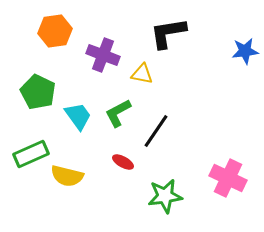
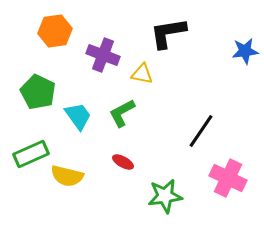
green L-shape: moved 4 px right
black line: moved 45 px right
